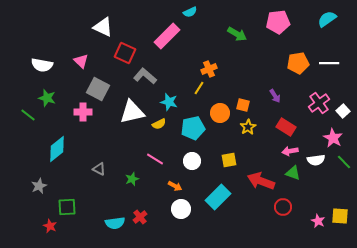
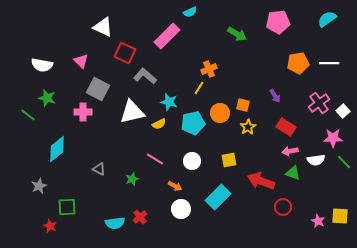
cyan pentagon at (193, 128): moved 5 px up
pink star at (333, 138): rotated 30 degrees counterclockwise
